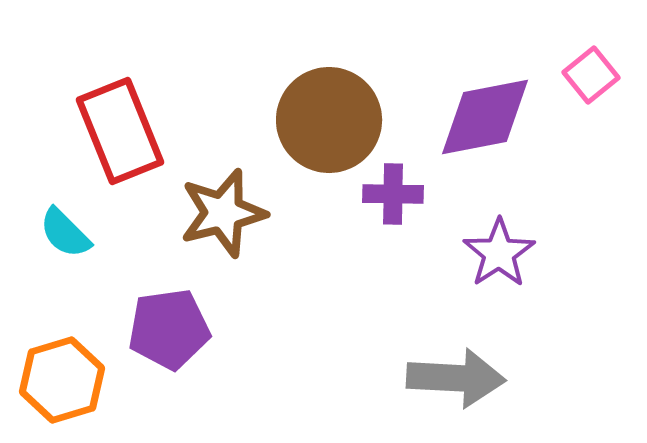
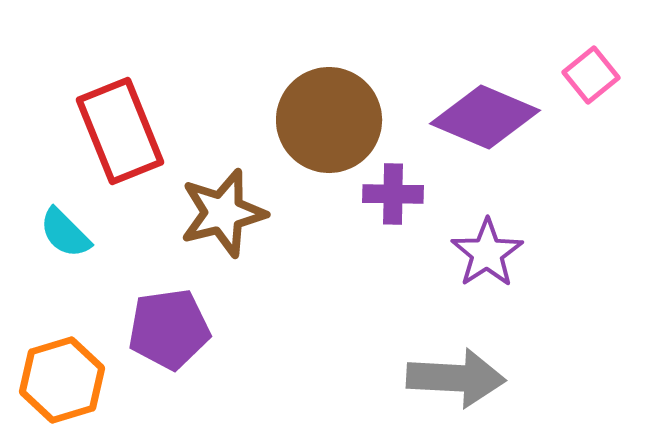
purple diamond: rotated 34 degrees clockwise
purple star: moved 12 px left
